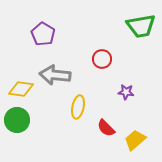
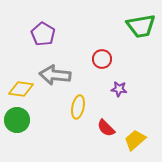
purple star: moved 7 px left, 3 px up
